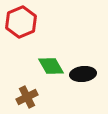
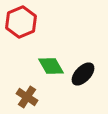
black ellipse: rotated 40 degrees counterclockwise
brown cross: rotated 30 degrees counterclockwise
